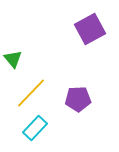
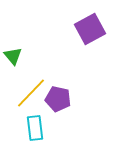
green triangle: moved 3 px up
purple pentagon: moved 20 px left; rotated 15 degrees clockwise
cyan rectangle: rotated 50 degrees counterclockwise
